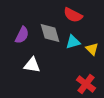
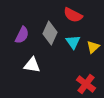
gray diamond: rotated 40 degrees clockwise
cyan triangle: rotated 49 degrees counterclockwise
yellow triangle: moved 1 px right, 2 px up; rotated 32 degrees clockwise
